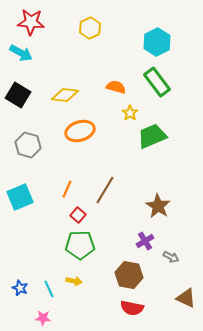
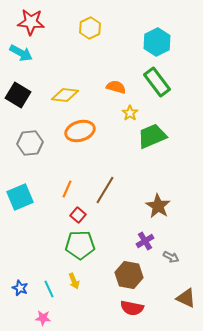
gray hexagon: moved 2 px right, 2 px up; rotated 20 degrees counterclockwise
yellow arrow: rotated 56 degrees clockwise
